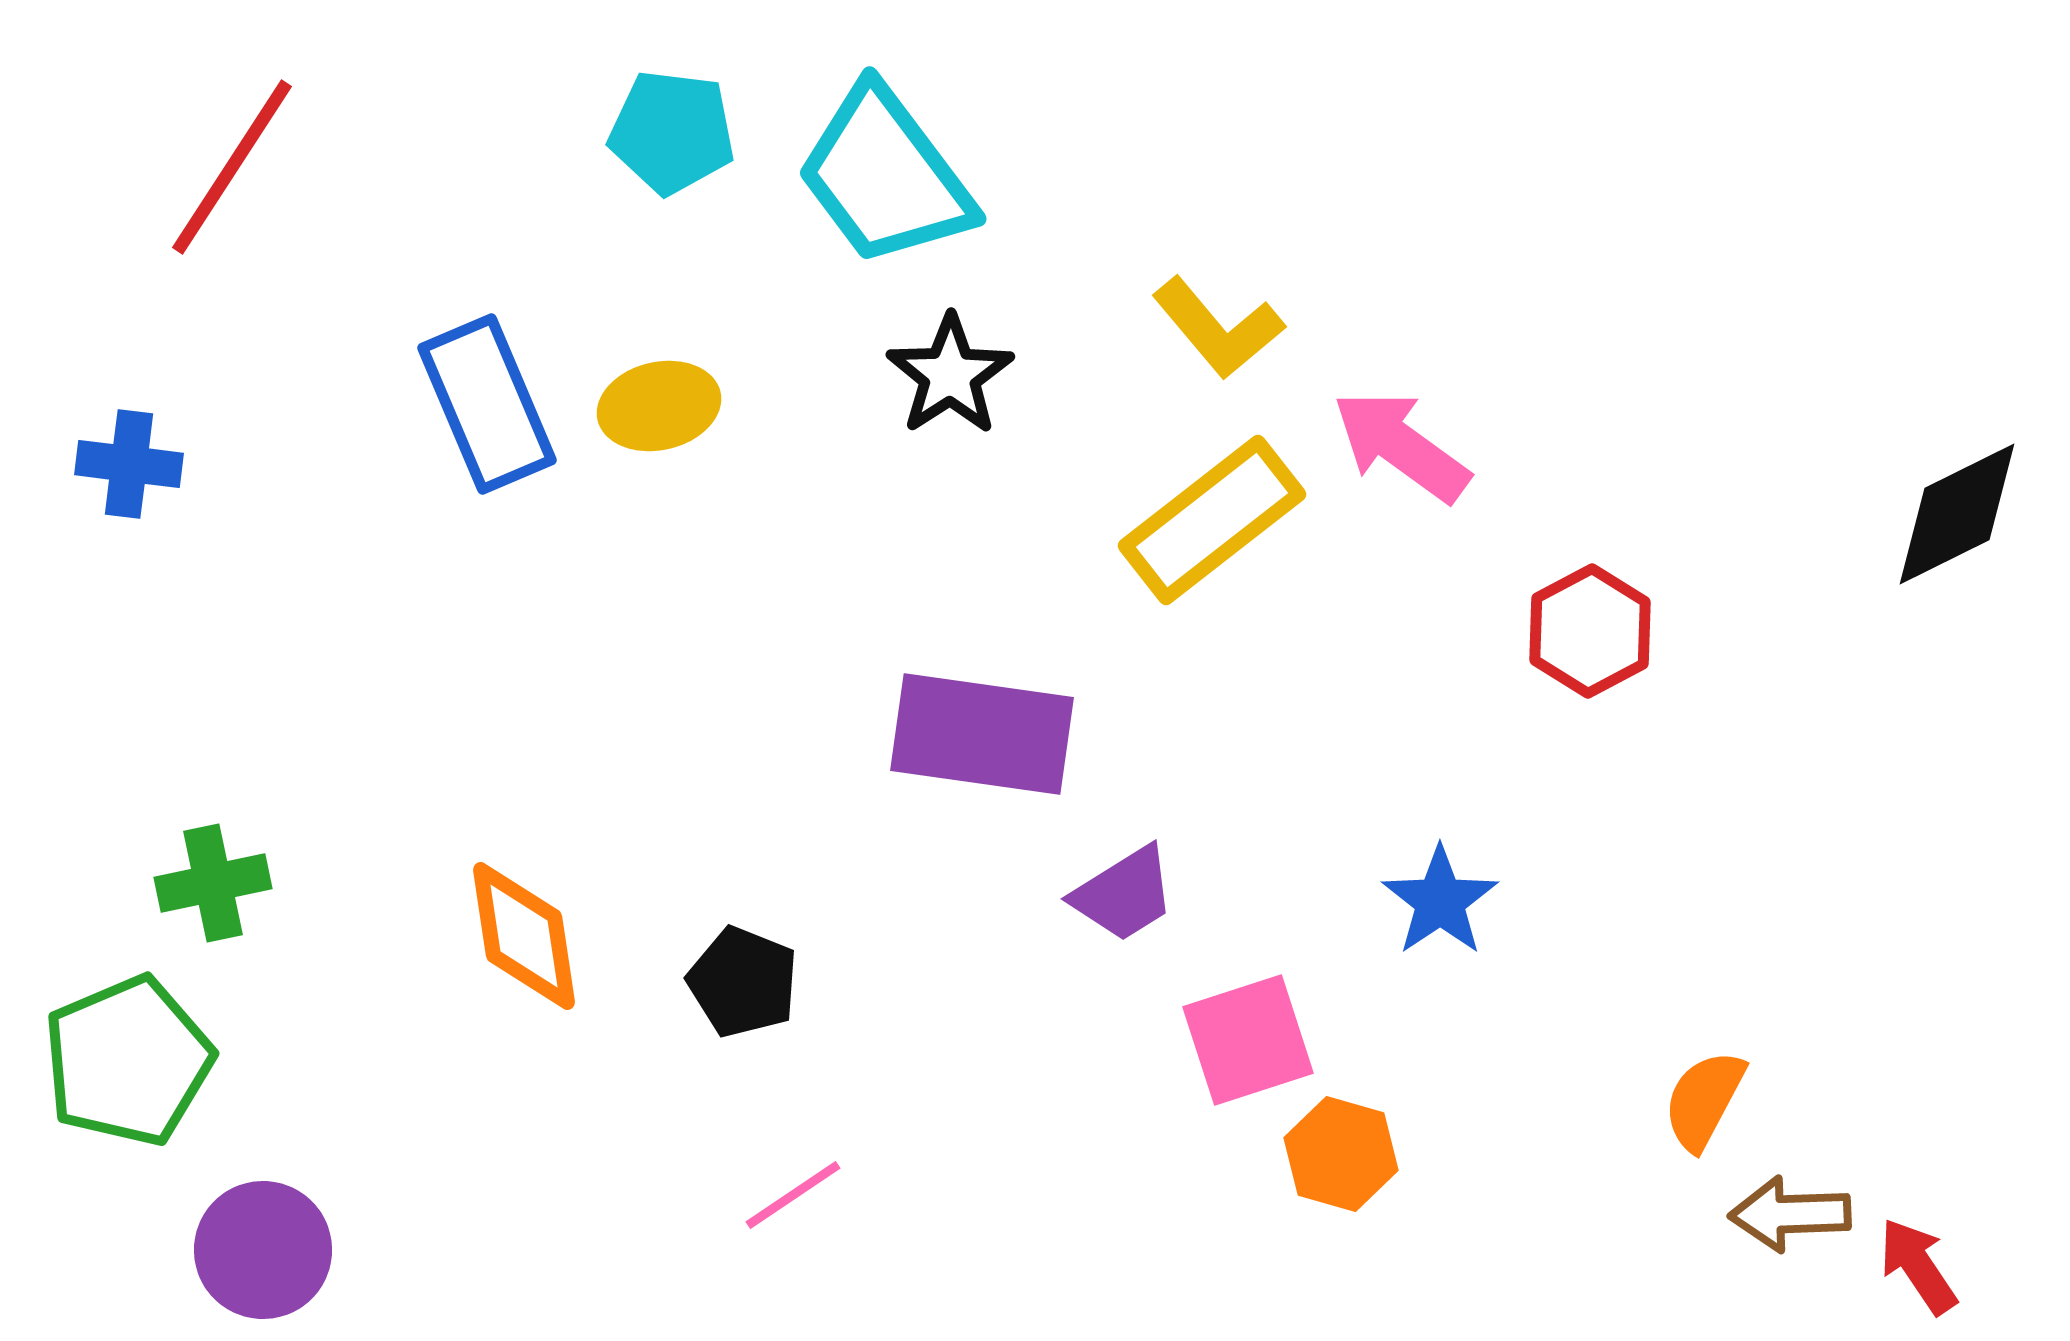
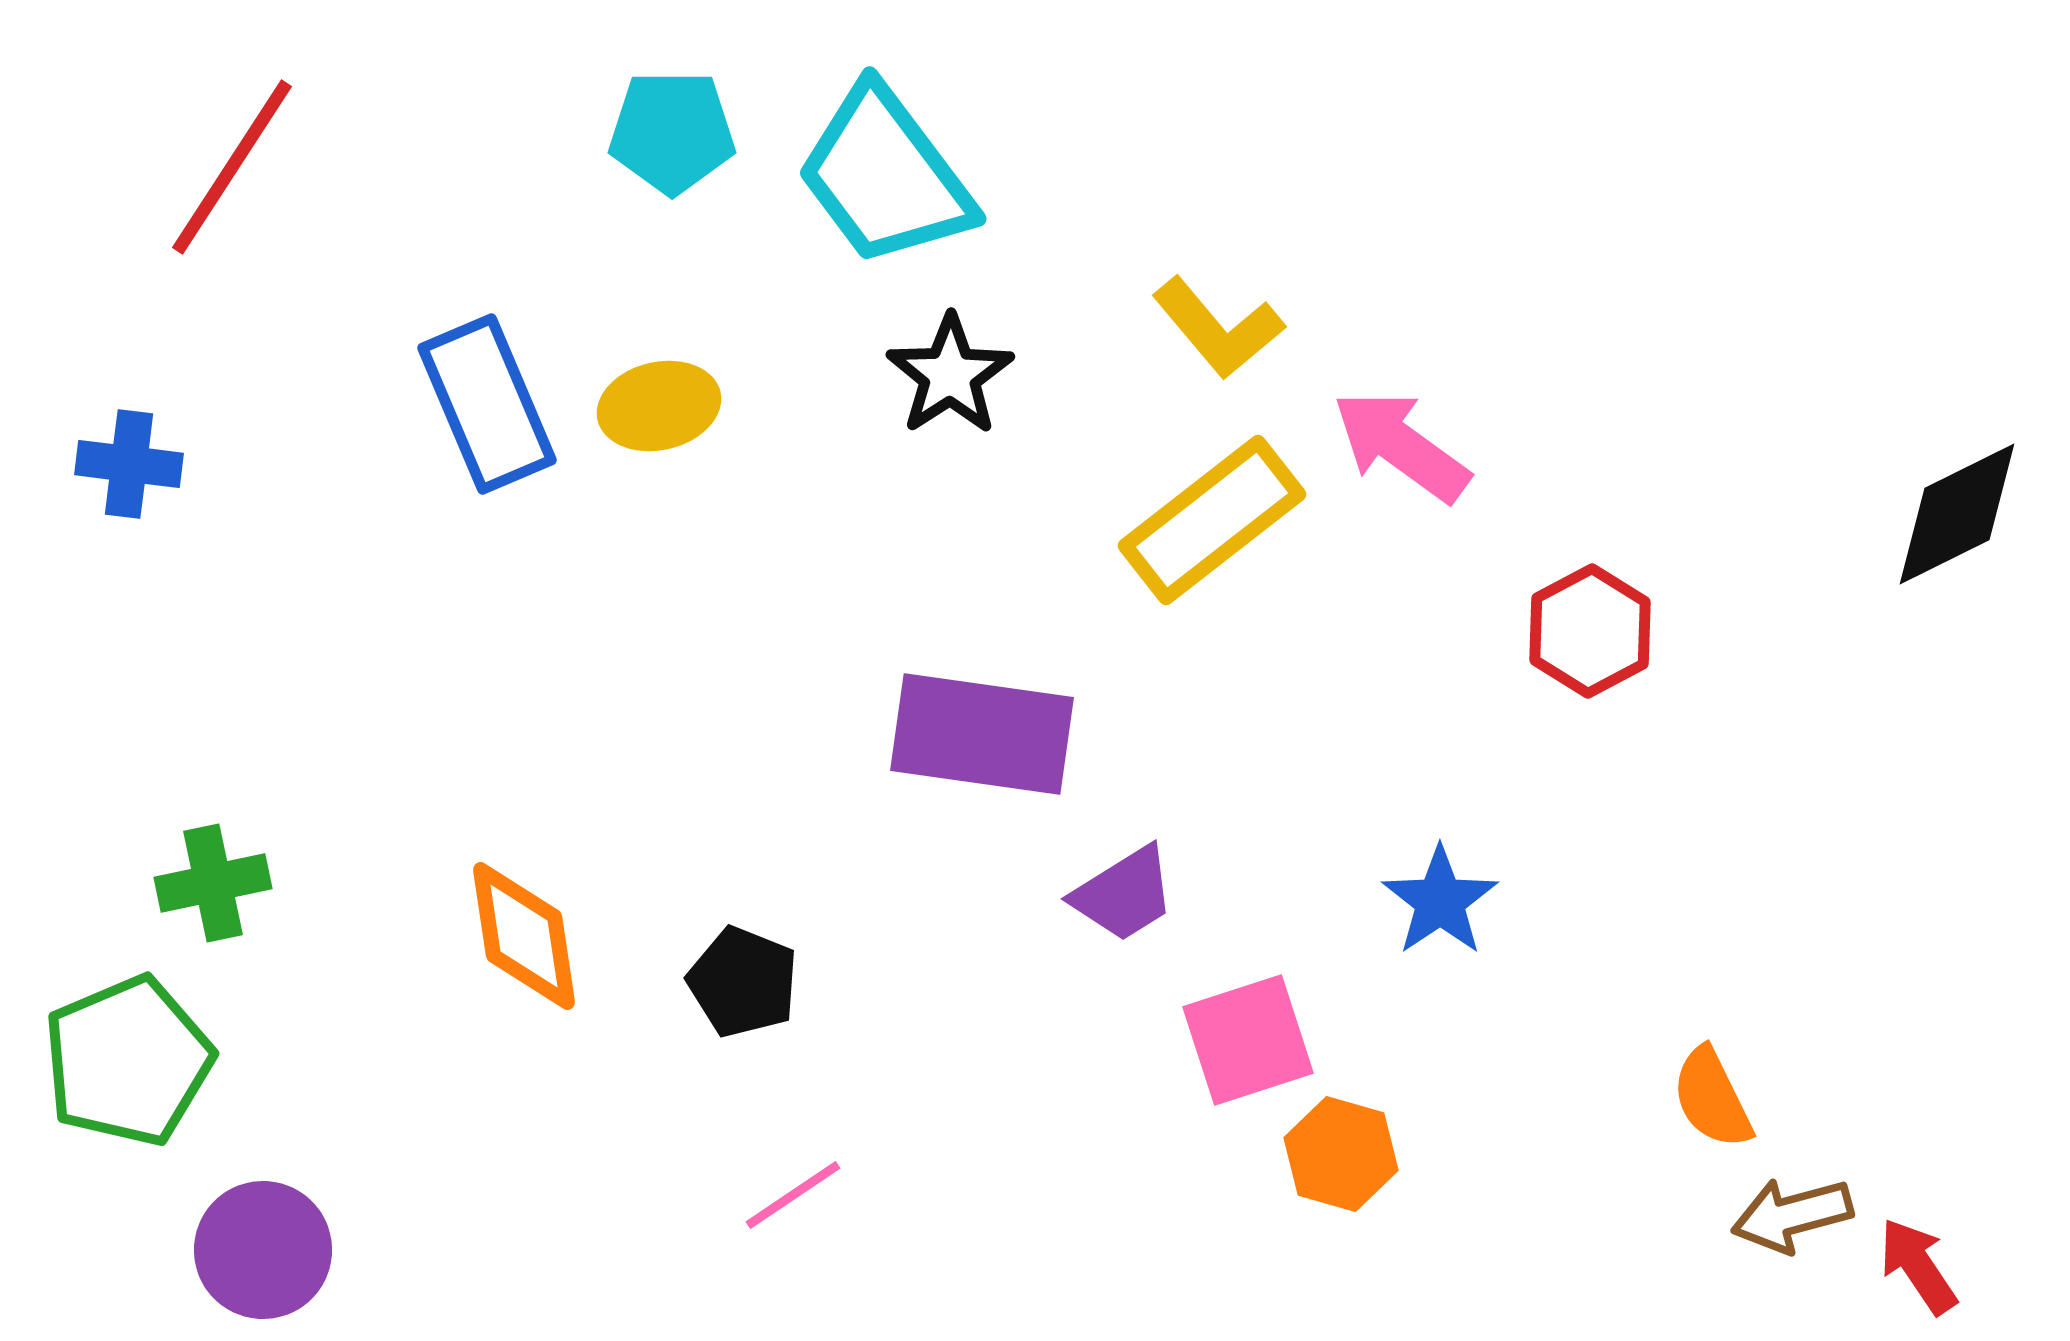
cyan pentagon: rotated 7 degrees counterclockwise
orange semicircle: moved 8 px right, 2 px up; rotated 54 degrees counterclockwise
brown arrow: moved 2 px right, 1 px down; rotated 13 degrees counterclockwise
